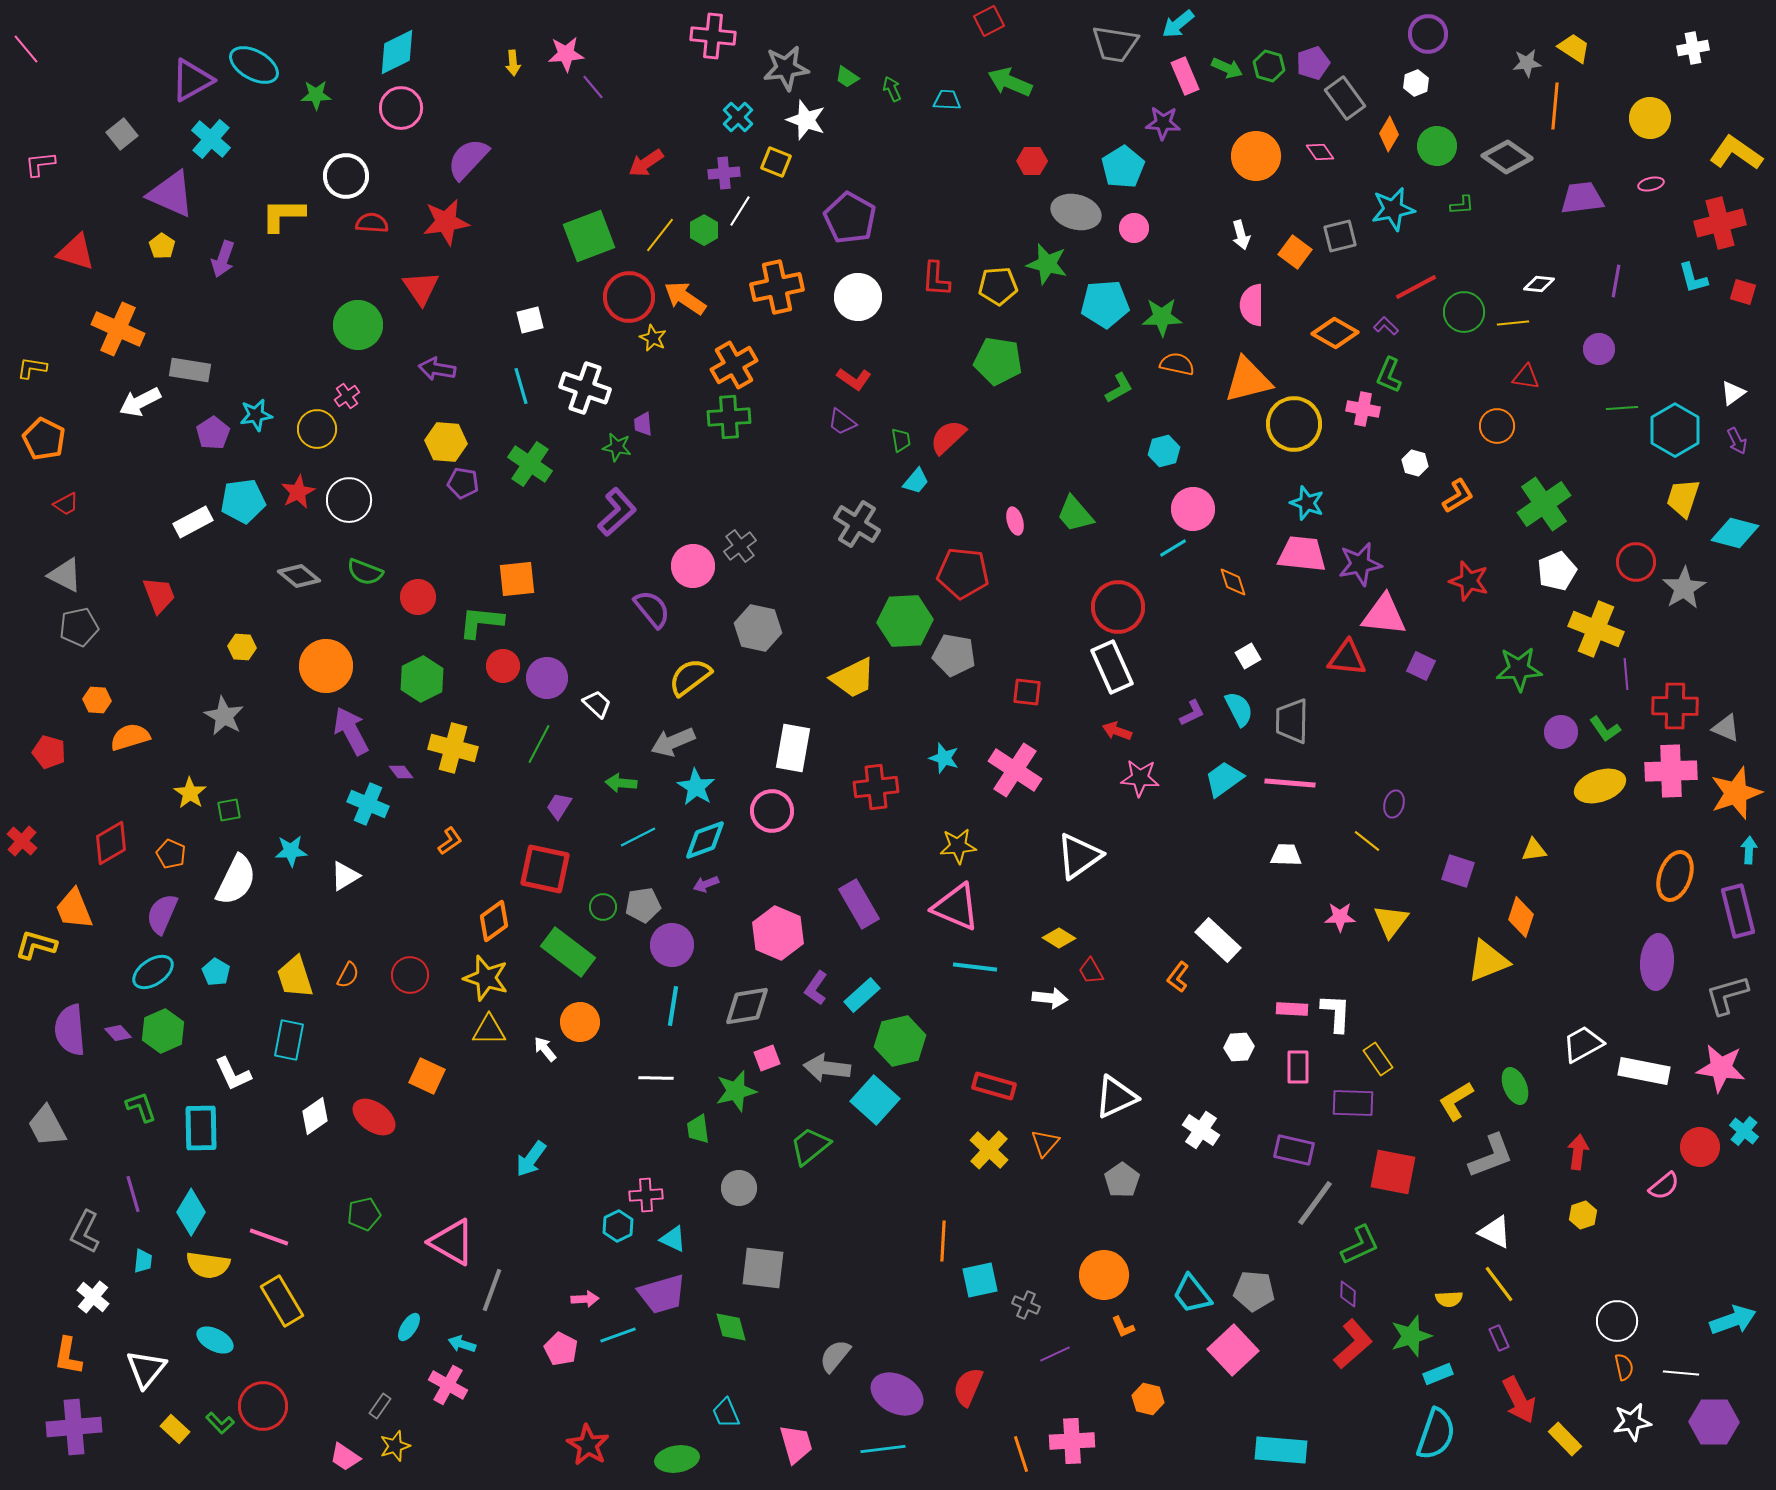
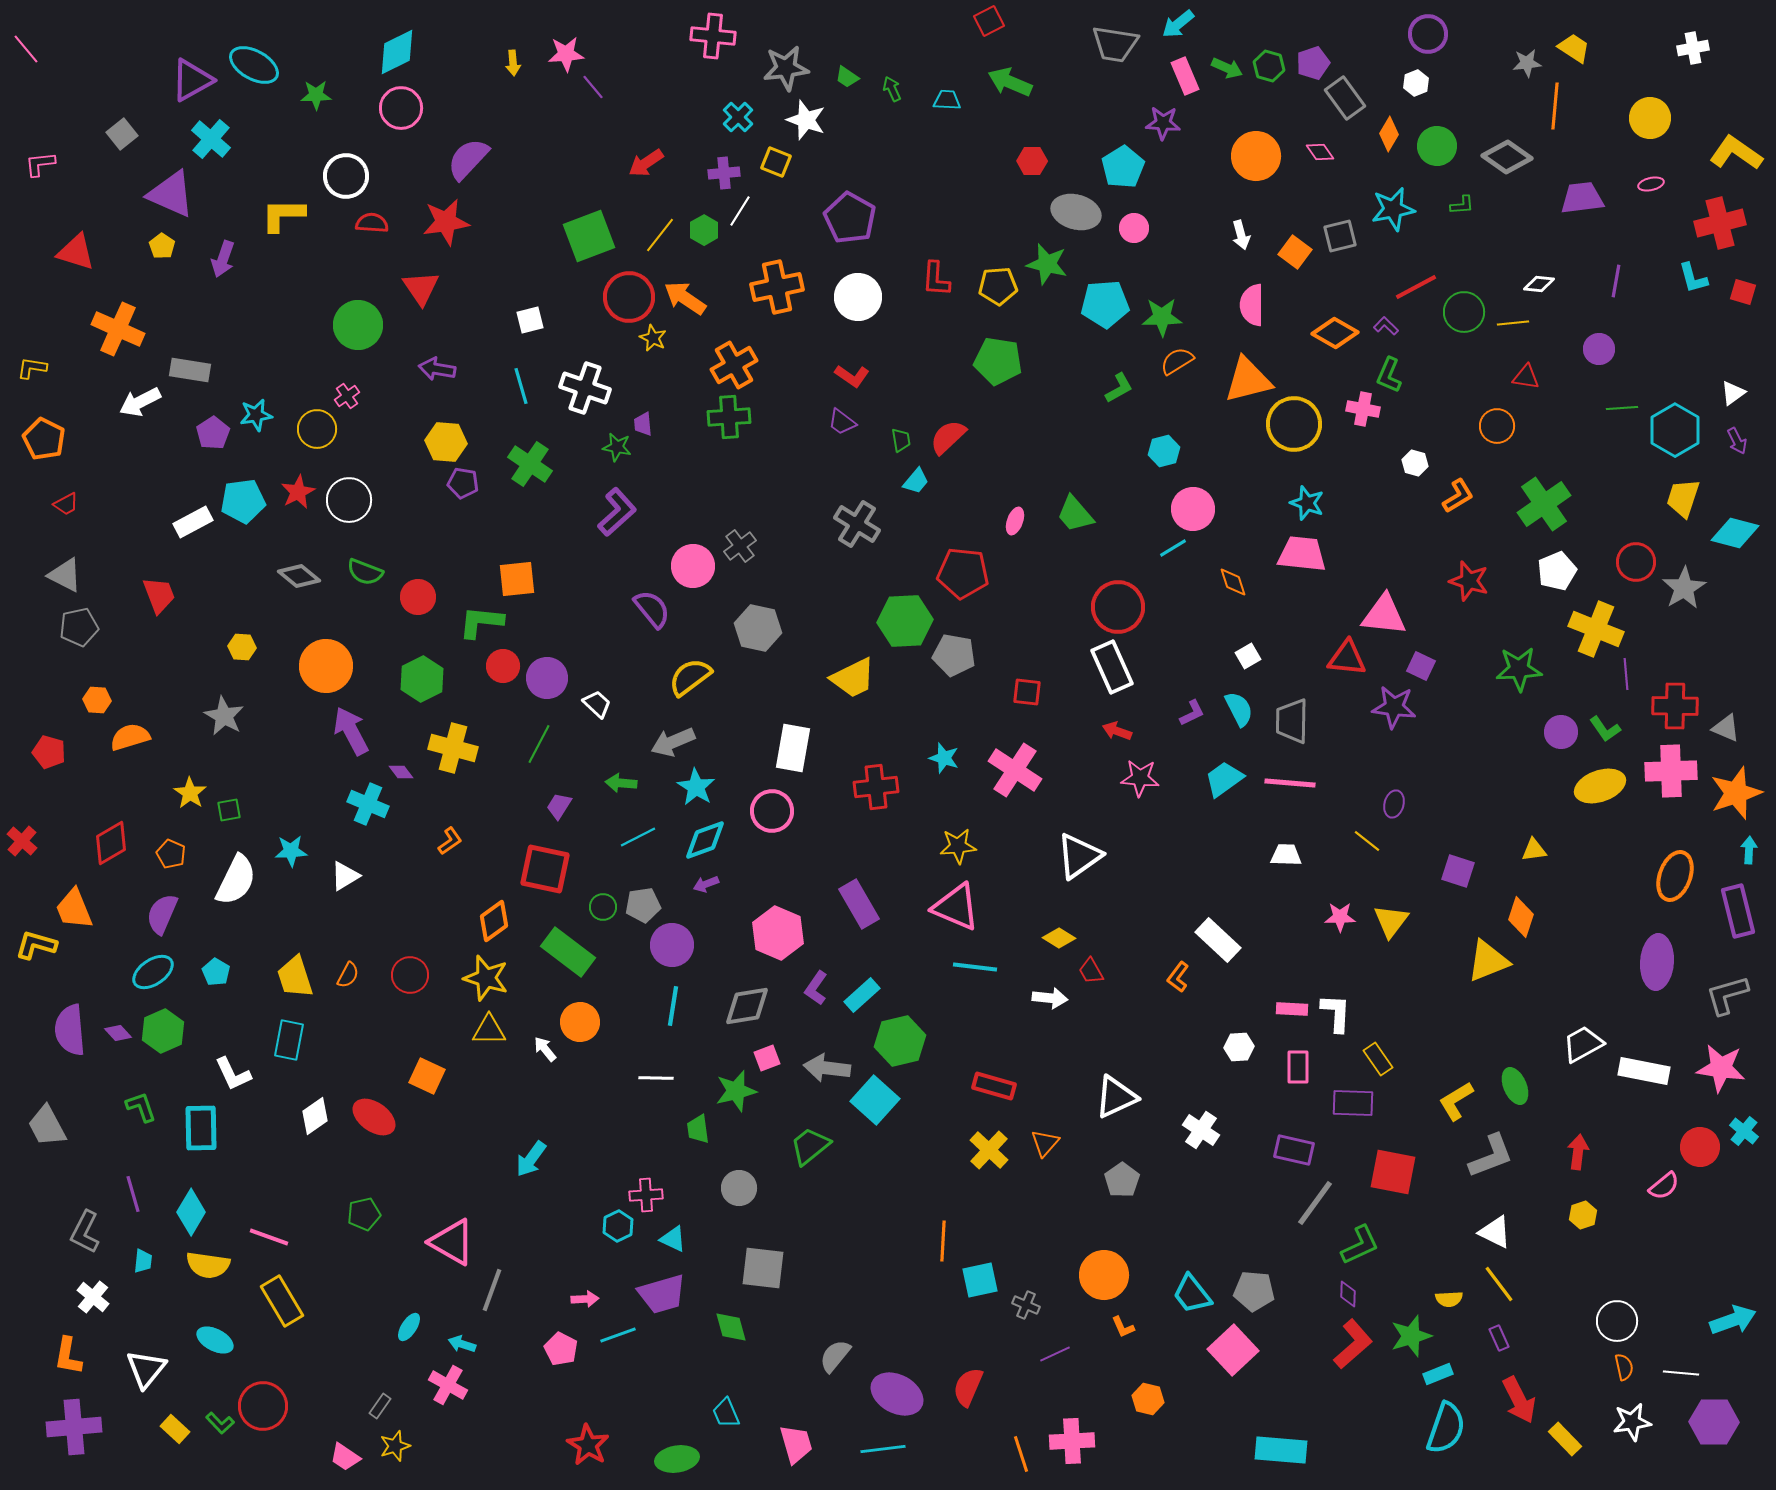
orange semicircle at (1177, 364): moved 3 px up; rotated 44 degrees counterclockwise
red L-shape at (854, 379): moved 2 px left, 3 px up
pink ellipse at (1015, 521): rotated 36 degrees clockwise
purple star at (1360, 564): moved 34 px right, 143 px down; rotated 18 degrees clockwise
cyan semicircle at (1436, 1434): moved 10 px right, 6 px up
